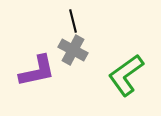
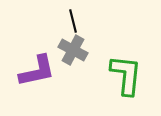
green L-shape: rotated 132 degrees clockwise
